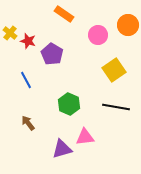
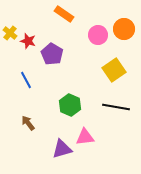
orange circle: moved 4 px left, 4 px down
green hexagon: moved 1 px right, 1 px down
